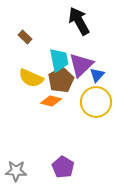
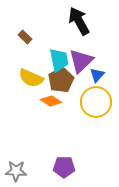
purple triangle: moved 4 px up
orange diamond: rotated 20 degrees clockwise
purple pentagon: moved 1 px right; rotated 30 degrees counterclockwise
